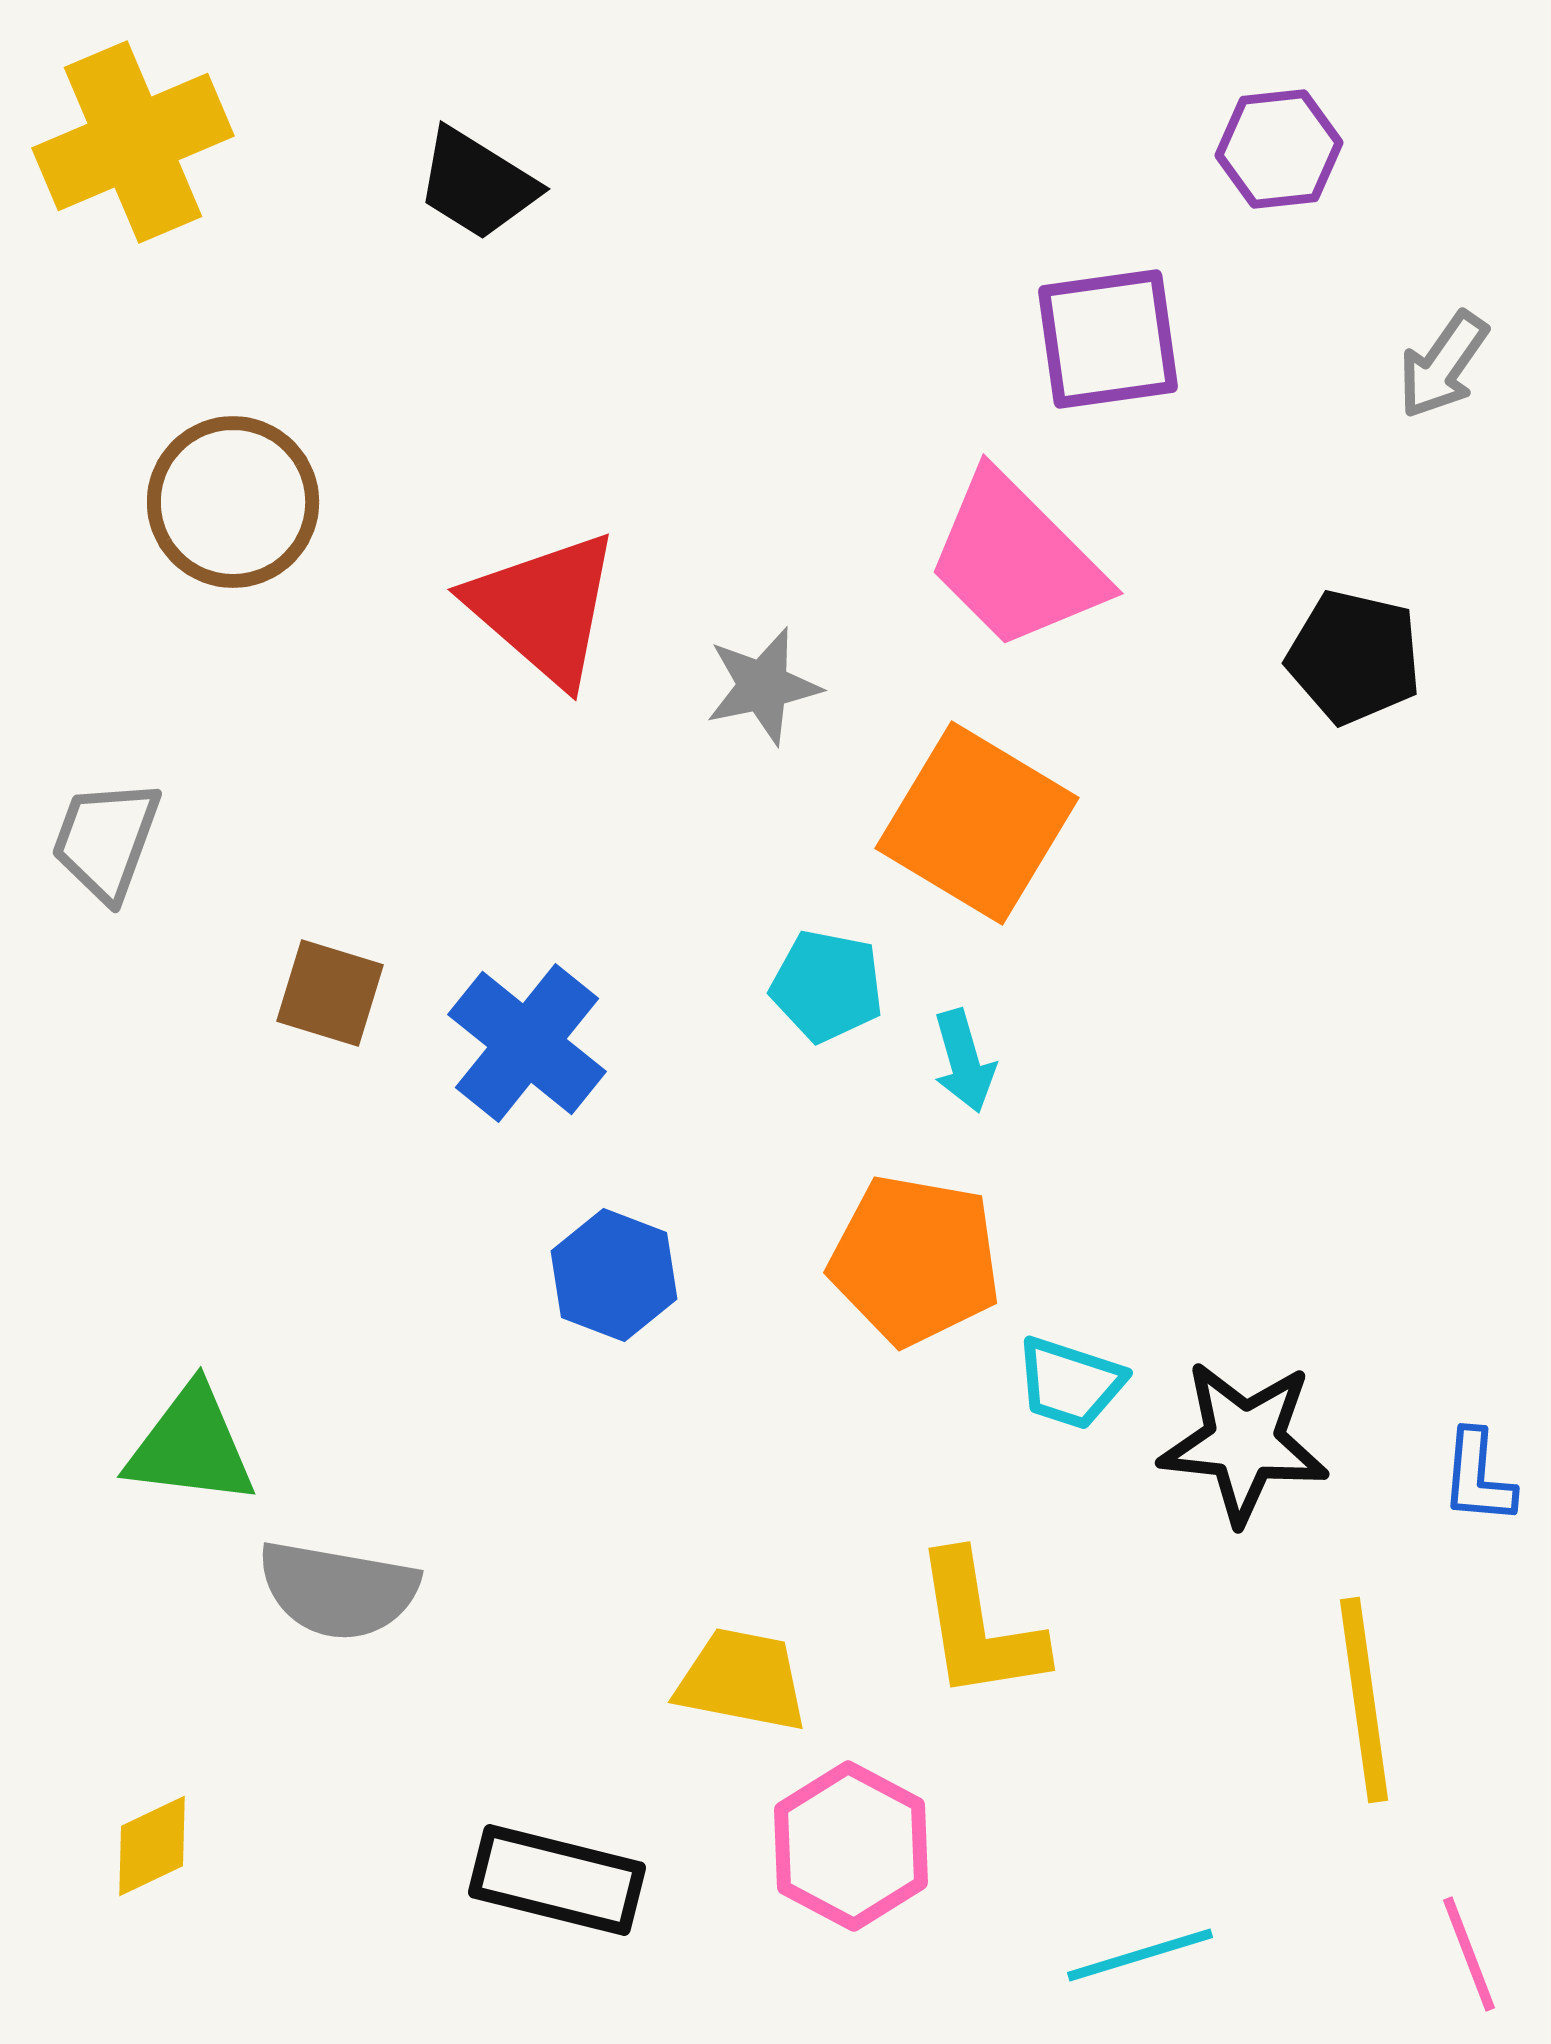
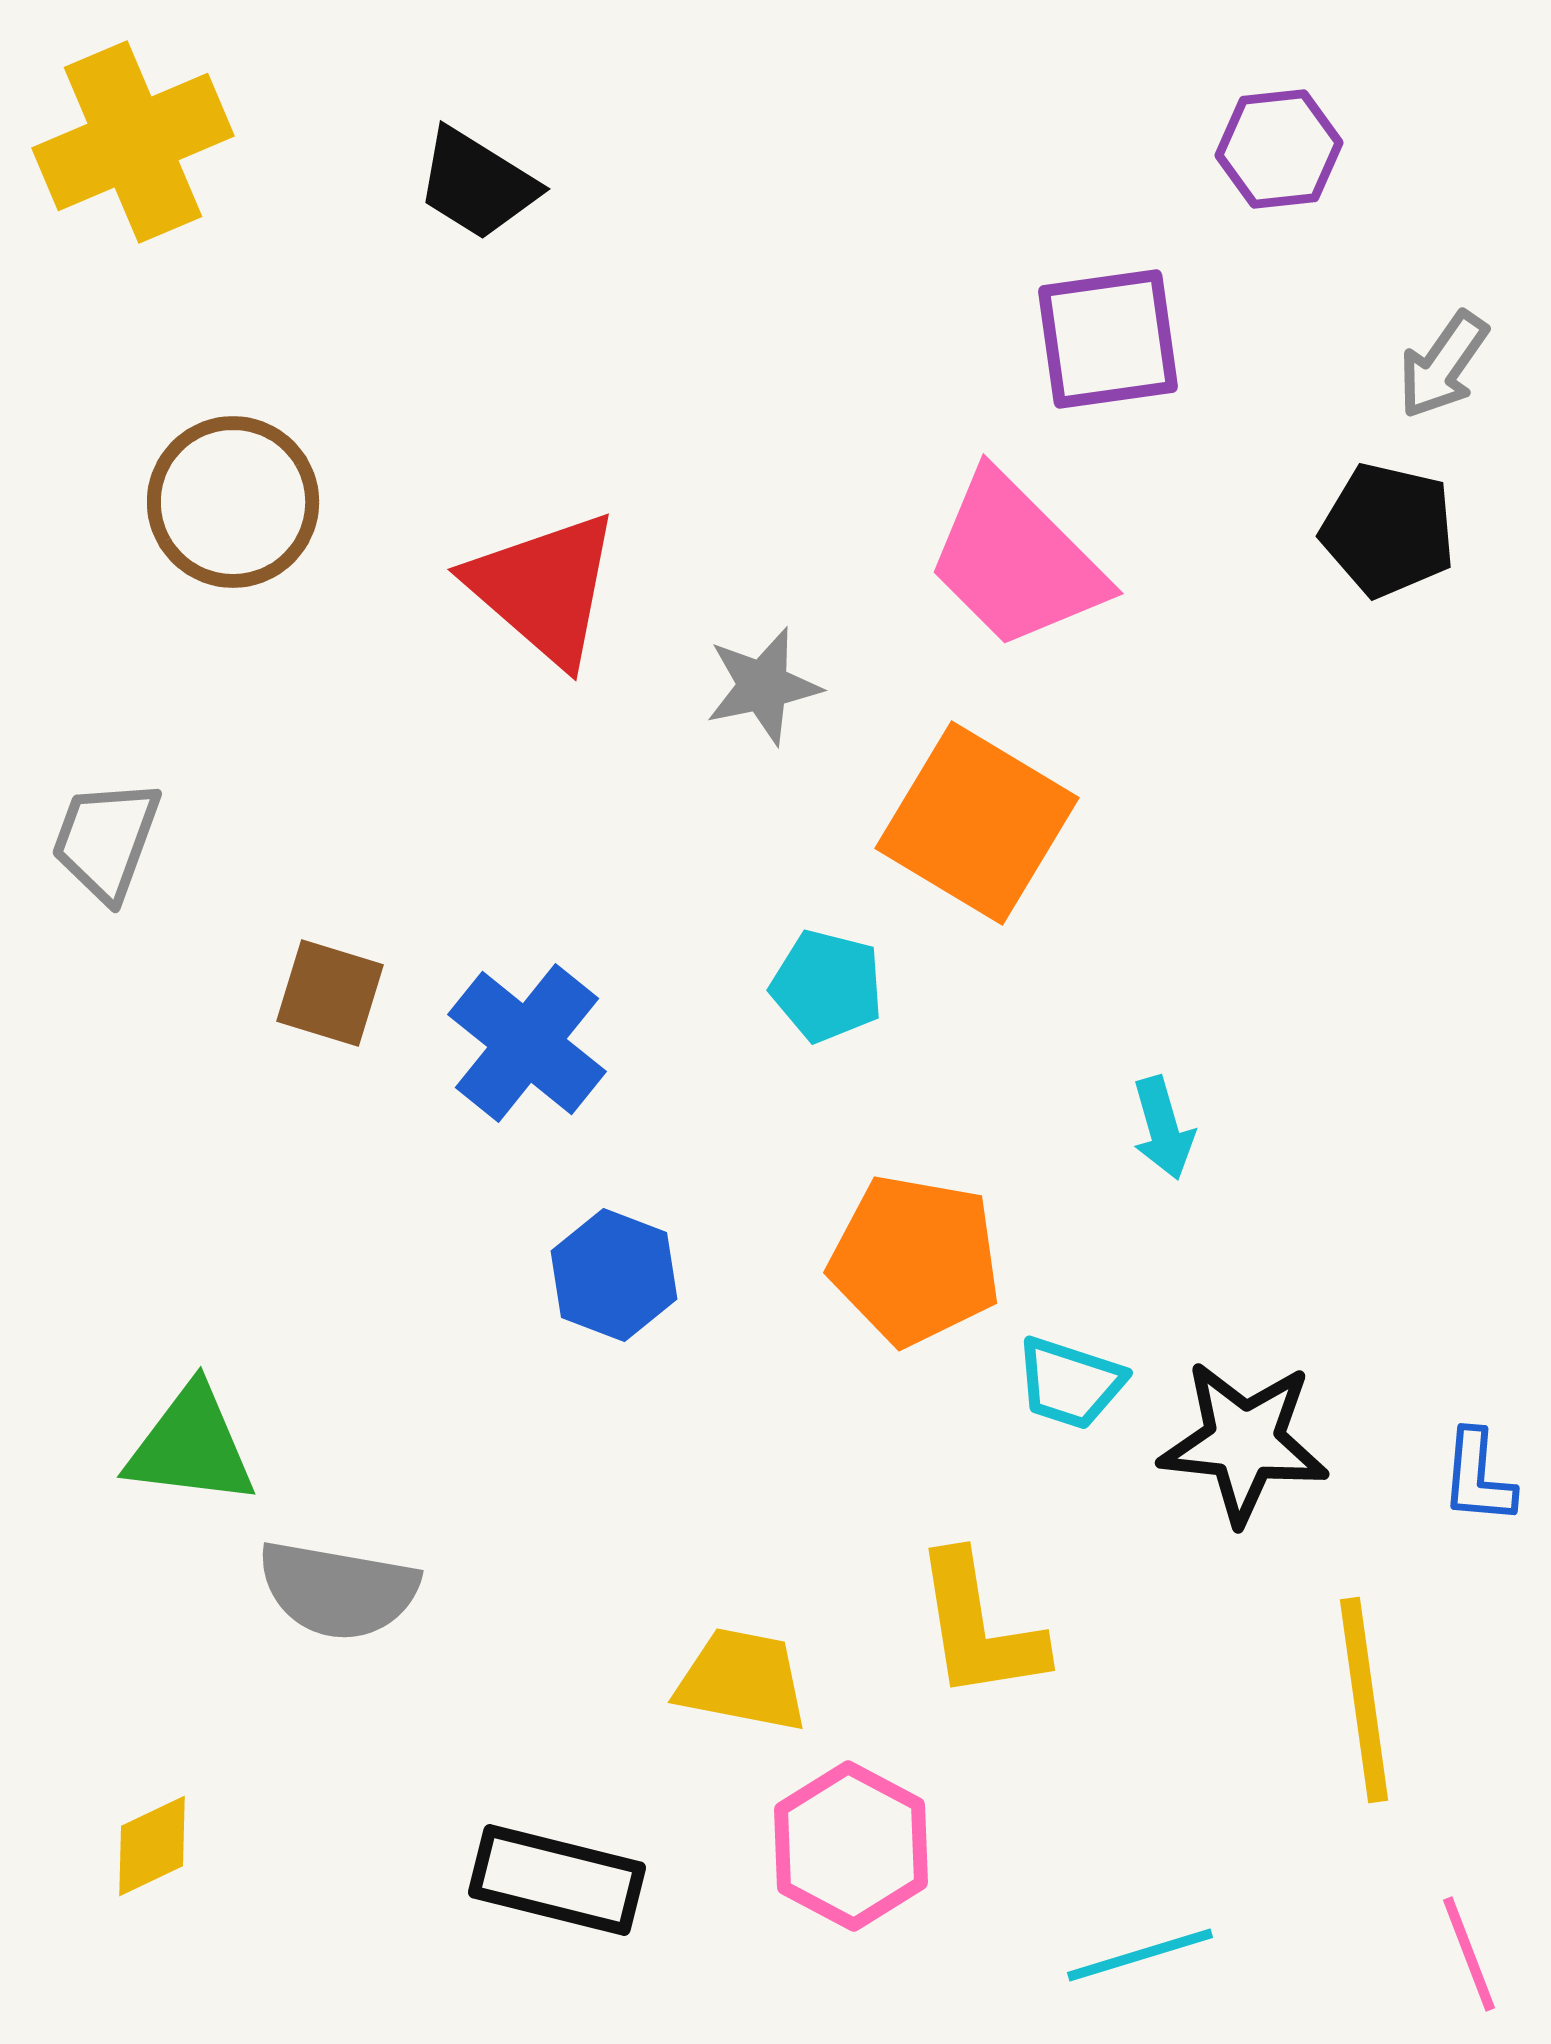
red triangle: moved 20 px up
black pentagon: moved 34 px right, 127 px up
cyan pentagon: rotated 3 degrees clockwise
cyan arrow: moved 199 px right, 67 px down
